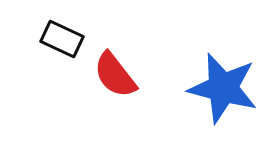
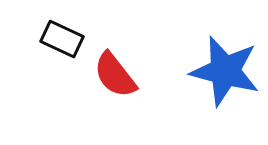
blue star: moved 2 px right, 17 px up
